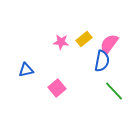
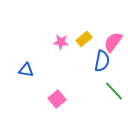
pink semicircle: moved 4 px right, 2 px up
blue triangle: rotated 21 degrees clockwise
pink square: moved 11 px down
